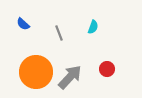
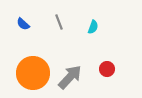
gray line: moved 11 px up
orange circle: moved 3 px left, 1 px down
